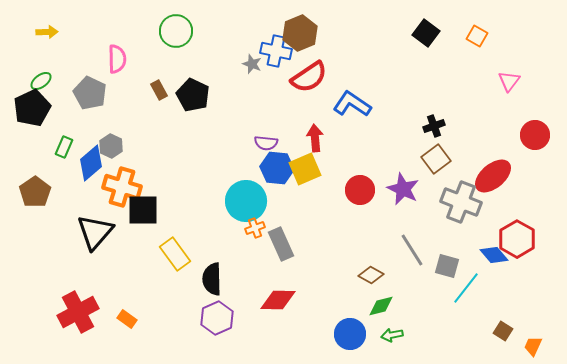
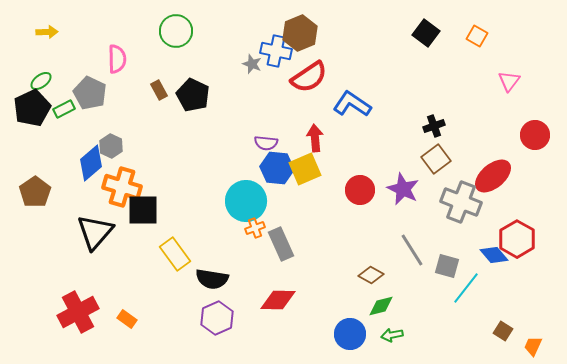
green rectangle at (64, 147): moved 38 px up; rotated 40 degrees clockwise
black semicircle at (212, 279): rotated 80 degrees counterclockwise
